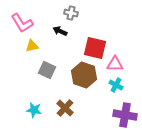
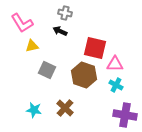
gray cross: moved 6 px left
